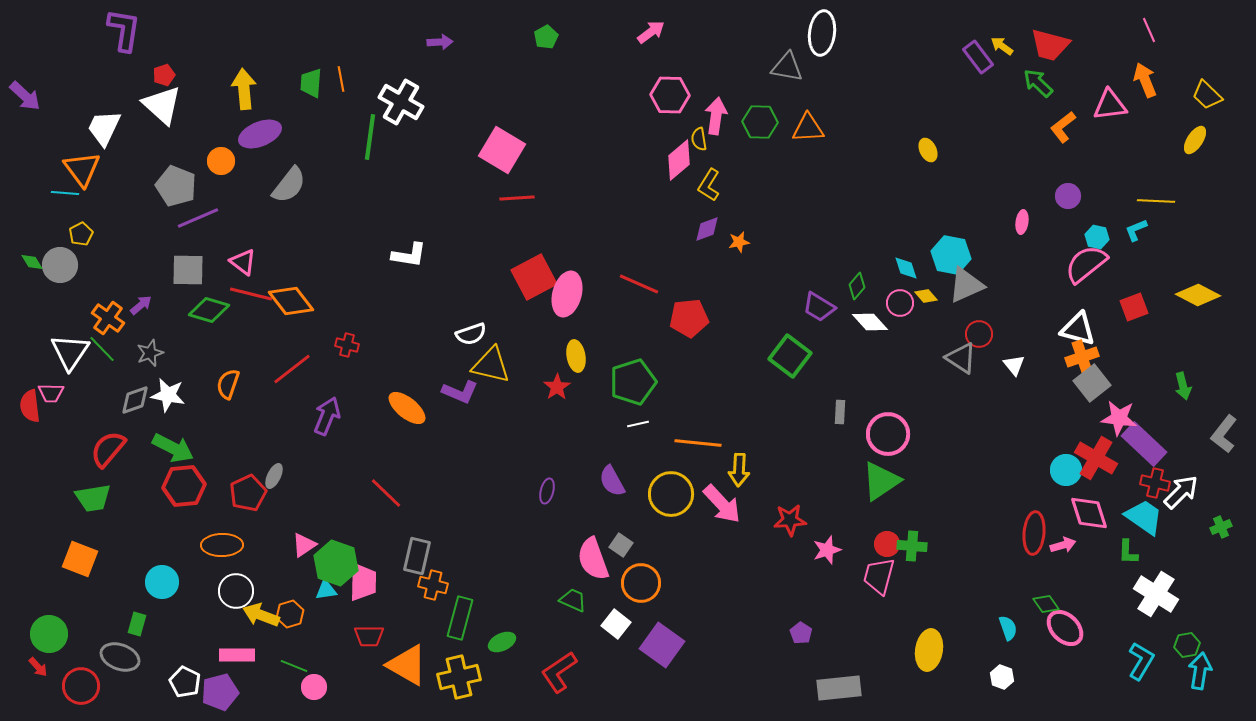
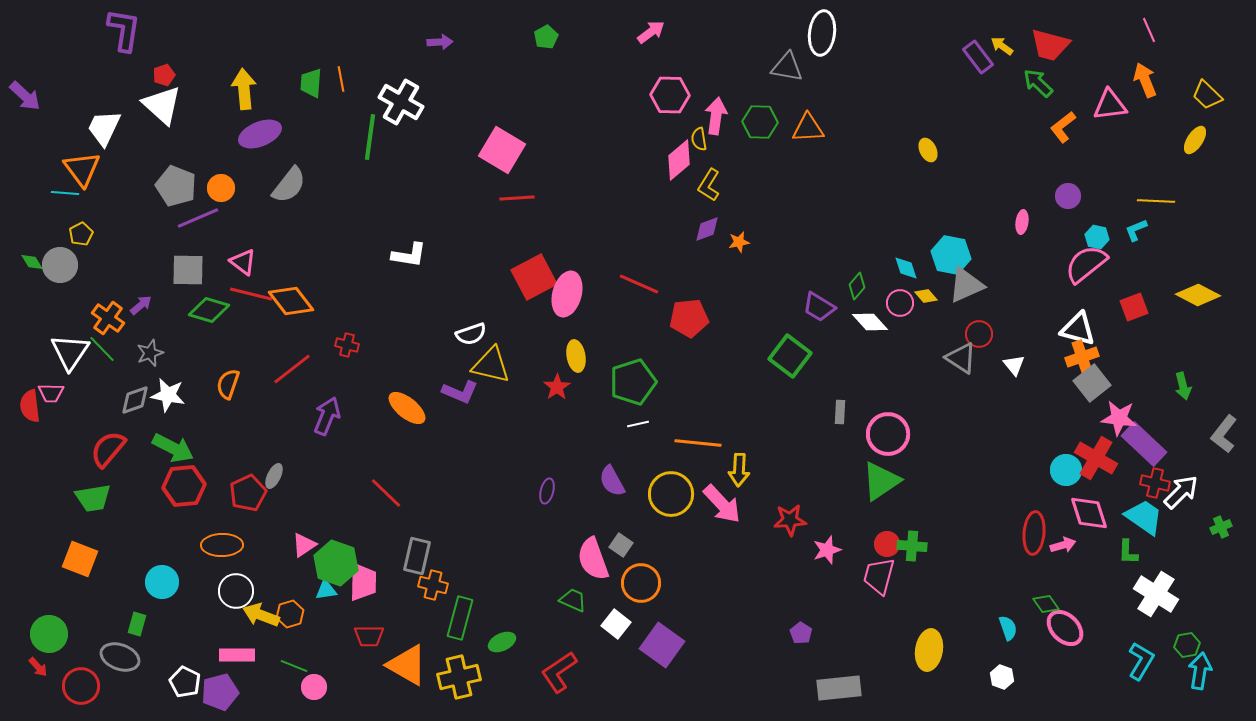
orange circle at (221, 161): moved 27 px down
